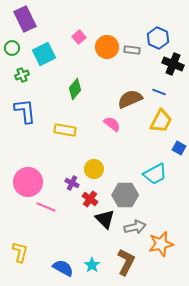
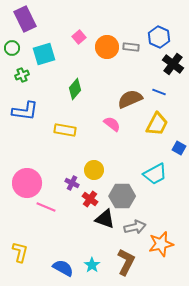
blue hexagon: moved 1 px right, 1 px up
gray rectangle: moved 1 px left, 3 px up
cyan square: rotated 10 degrees clockwise
black cross: rotated 15 degrees clockwise
blue L-shape: rotated 104 degrees clockwise
yellow trapezoid: moved 4 px left, 3 px down
yellow circle: moved 1 px down
pink circle: moved 1 px left, 1 px down
gray hexagon: moved 3 px left, 1 px down
black triangle: rotated 25 degrees counterclockwise
